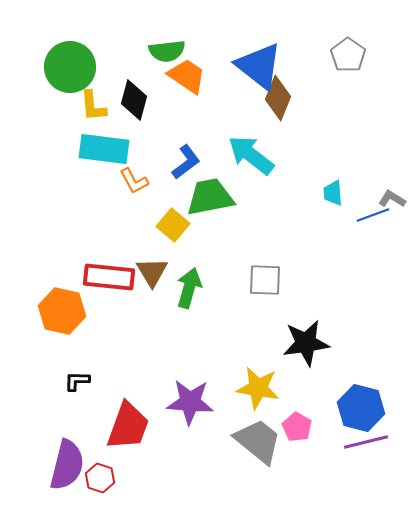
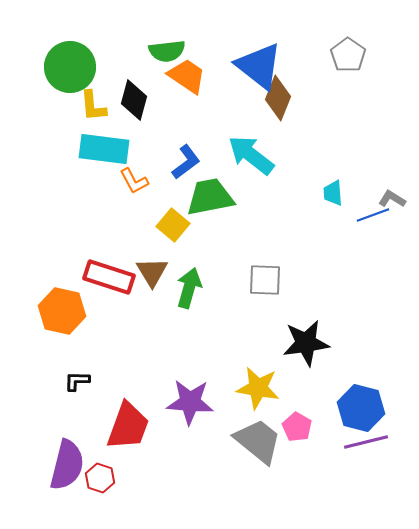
red rectangle: rotated 12 degrees clockwise
